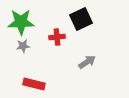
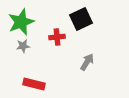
green star: rotated 20 degrees counterclockwise
gray arrow: rotated 24 degrees counterclockwise
